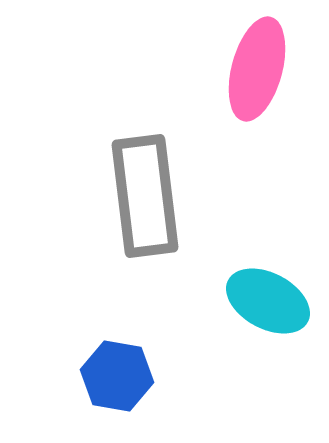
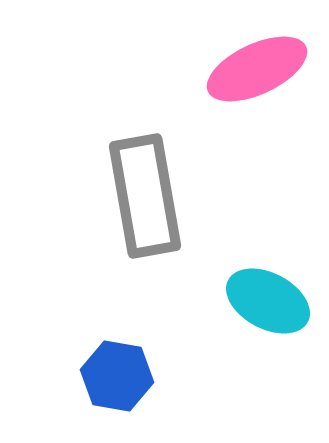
pink ellipse: rotated 50 degrees clockwise
gray rectangle: rotated 3 degrees counterclockwise
